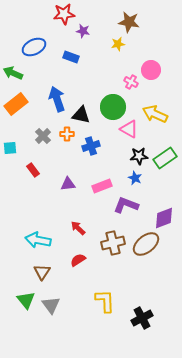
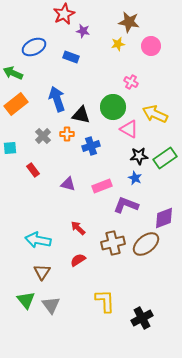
red star: rotated 20 degrees counterclockwise
pink circle: moved 24 px up
purple triangle: rotated 21 degrees clockwise
